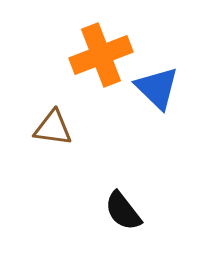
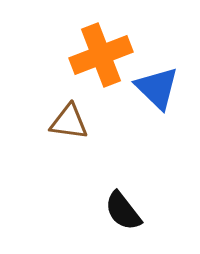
brown triangle: moved 16 px right, 6 px up
